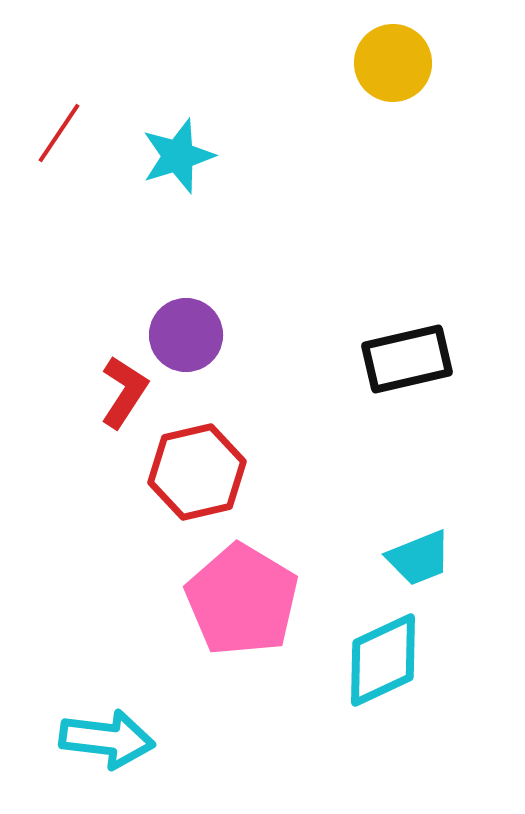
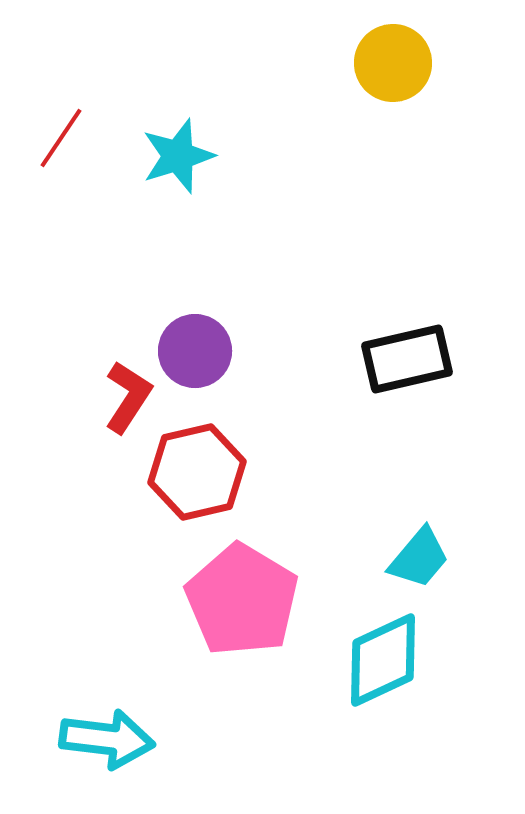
red line: moved 2 px right, 5 px down
purple circle: moved 9 px right, 16 px down
red L-shape: moved 4 px right, 5 px down
cyan trapezoid: rotated 28 degrees counterclockwise
